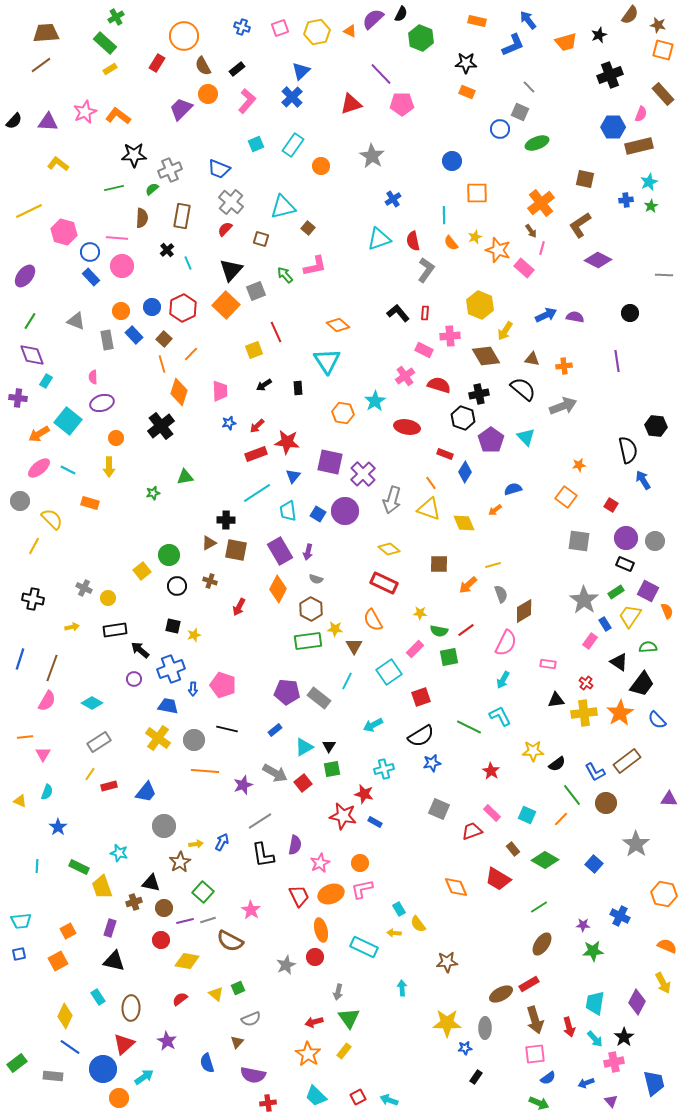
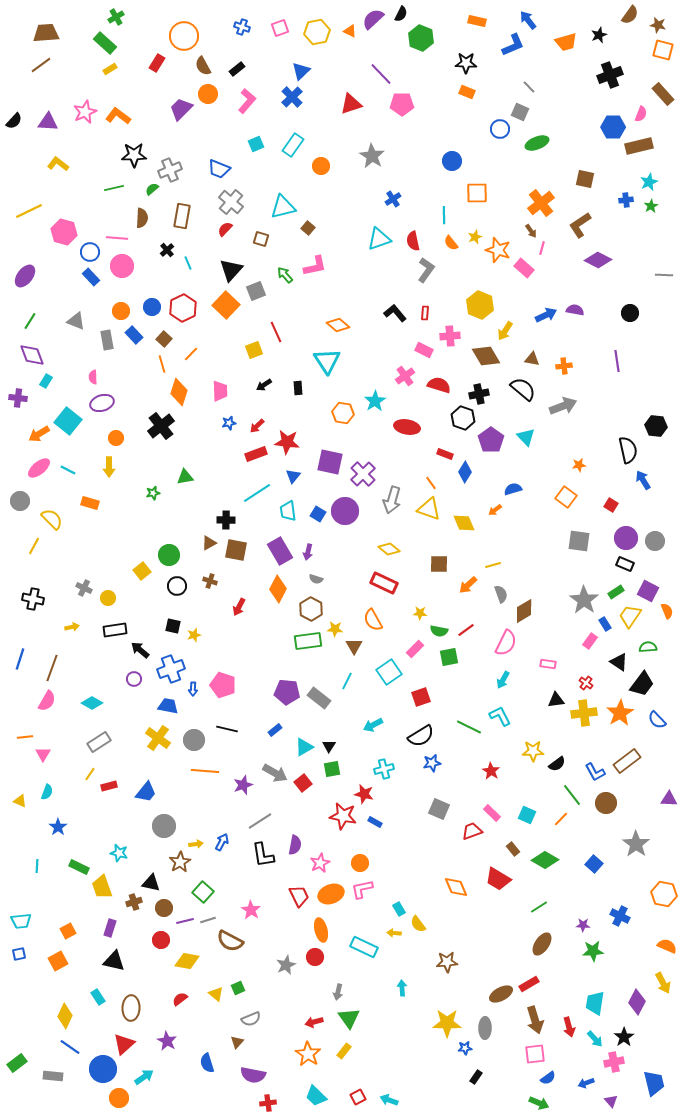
black L-shape at (398, 313): moved 3 px left
purple semicircle at (575, 317): moved 7 px up
